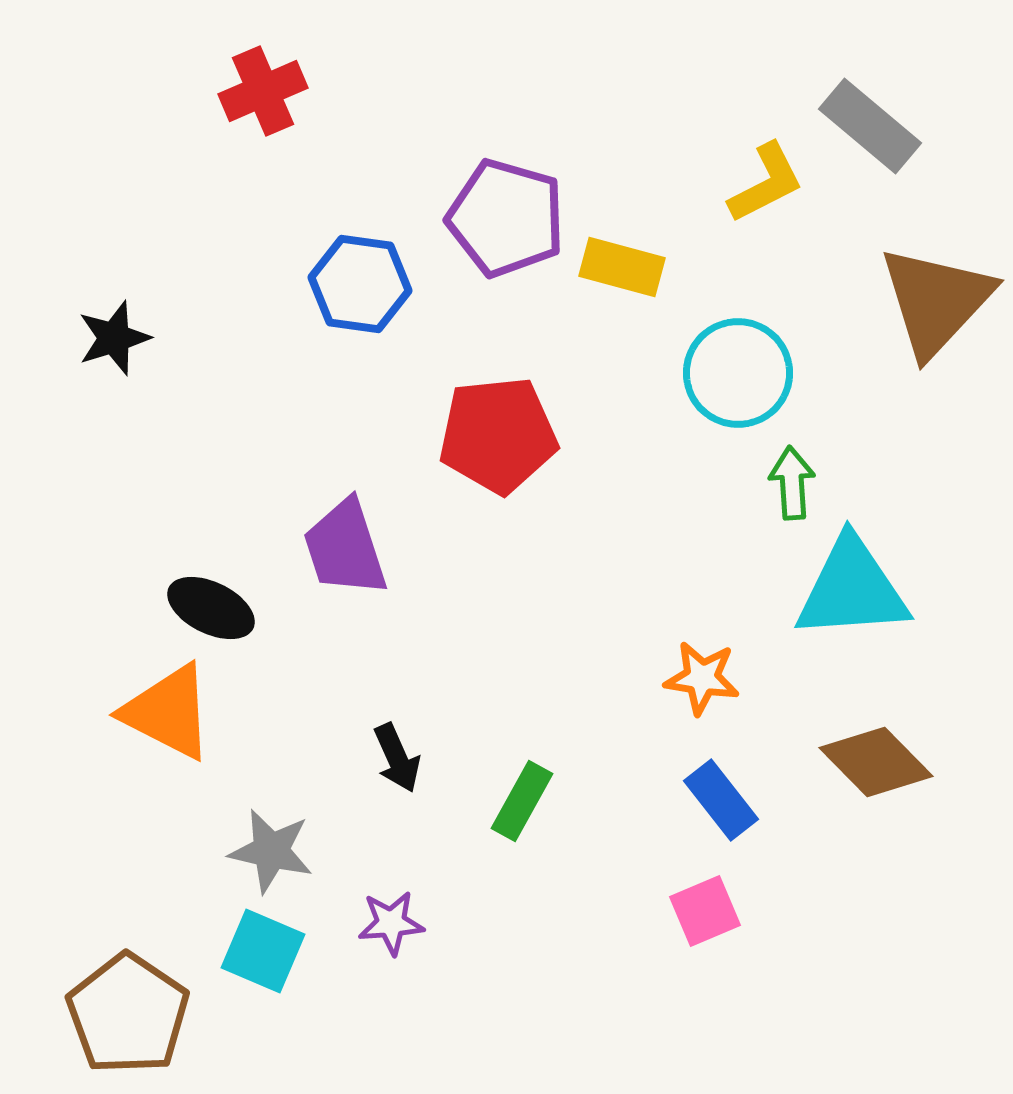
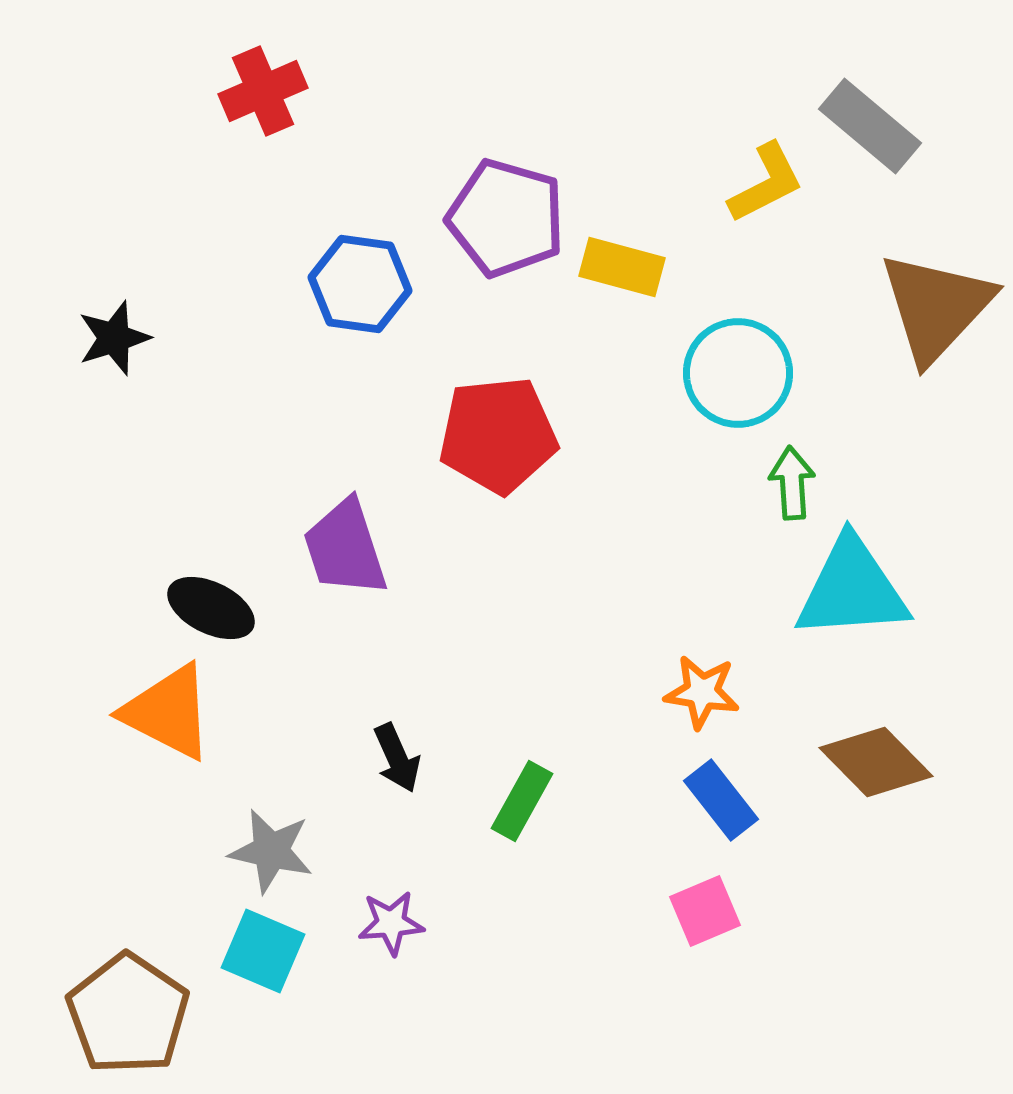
brown triangle: moved 6 px down
orange star: moved 14 px down
